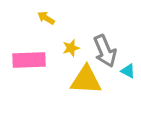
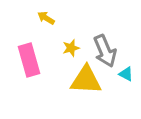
pink rectangle: rotated 76 degrees clockwise
cyan triangle: moved 2 px left, 3 px down
